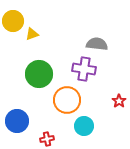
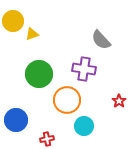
gray semicircle: moved 4 px right, 4 px up; rotated 140 degrees counterclockwise
blue circle: moved 1 px left, 1 px up
